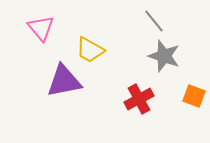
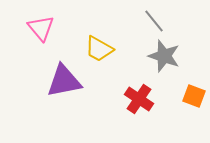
yellow trapezoid: moved 9 px right, 1 px up
red cross: rotated 28 degrees counterclockwise
